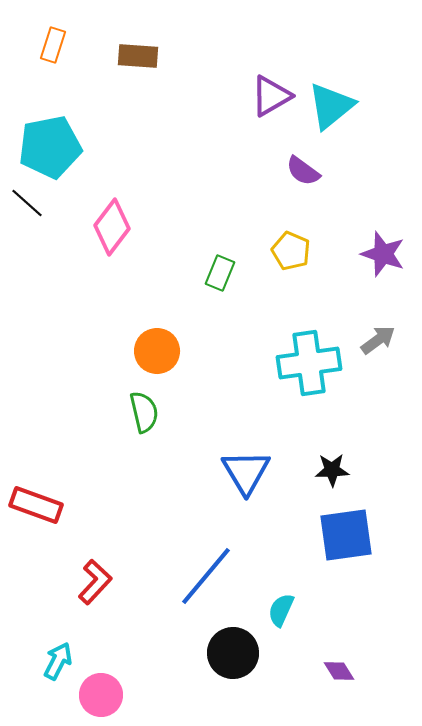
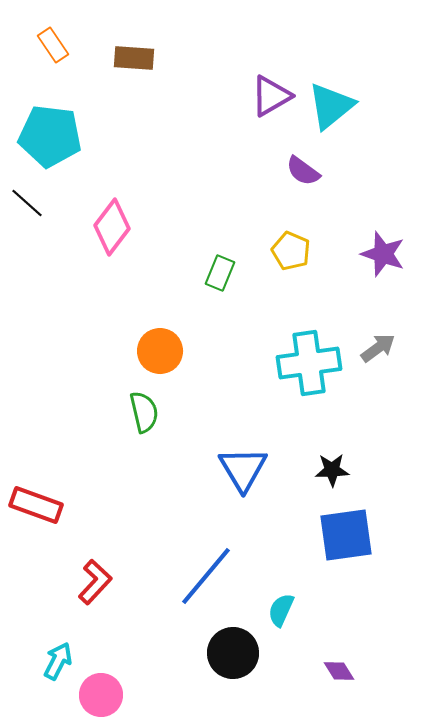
orange rectangle: rotated 52 degrees counterclockwise
brown rectangle: moved 4 px left, 2 px down
cyan pentagon: moved 11 px up; rotated 18 degrees clockwise
gray arrow: moved 8 px down
orange circle: moved 3 px right
blue triangle: moved 3 px left, 3 px up
